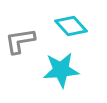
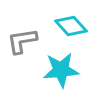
gray L-shape: moved 2 px right
